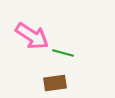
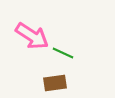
green line: rotated 10 degrees clockwise
